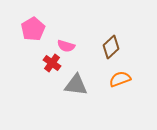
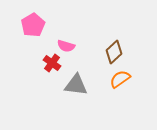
pink pentagon: moved 4 px up
brown diamond: moved 3 px right, 5 px down
orange semicircle: rotated 15 degrees counterclockwise
